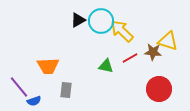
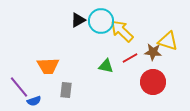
red circle: moved 6 px left, 7 px up
